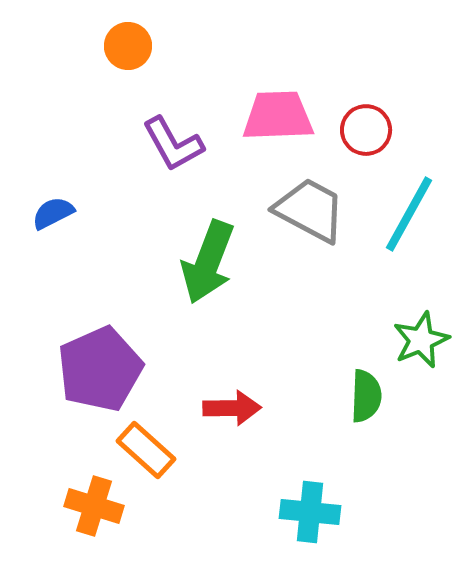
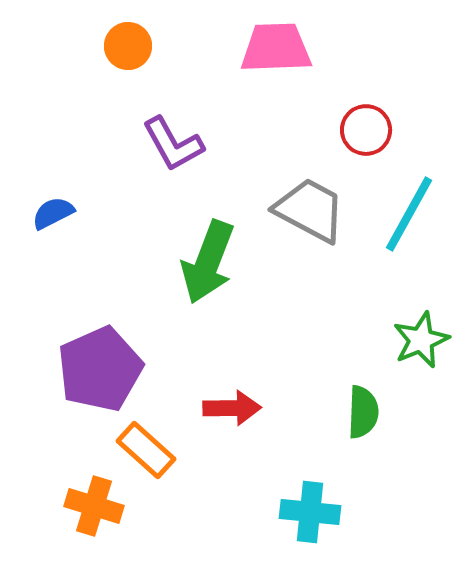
pink trapezoid: moved 2 px left, 68 px up
green semicircle: moved 3 px left, 16 px down
